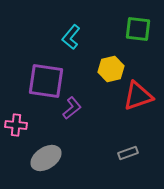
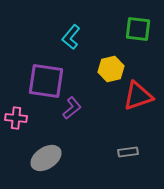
pink cross: moved 7 px up
gray rectangle: moved 1 px up; rotated 12 degrees clockwise
